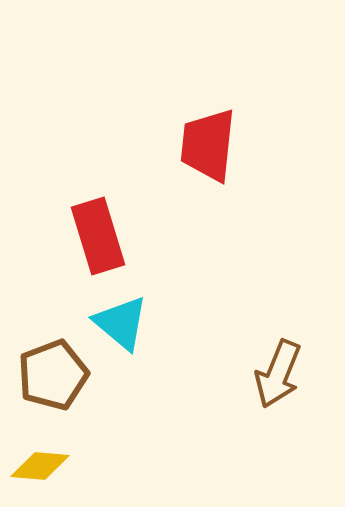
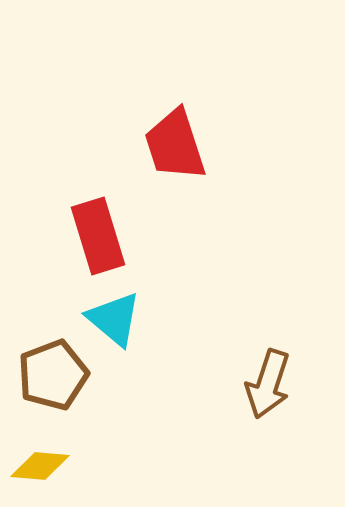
red trapezoid: moved 33 px left; rotated 24 degrees counterclockwise
cyan triangle: moved 7 px left, 4 px up
brown arrow: moved 10 px left, 10 px down; rotated 4 degrees counterclockwise
